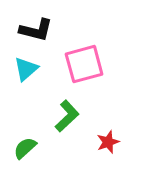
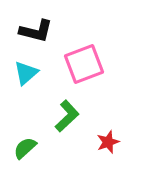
black L-shape: moved 1 px down
pink square: rotated 6 degrees counterclockwise
cyan triangle: moved 4 px down
